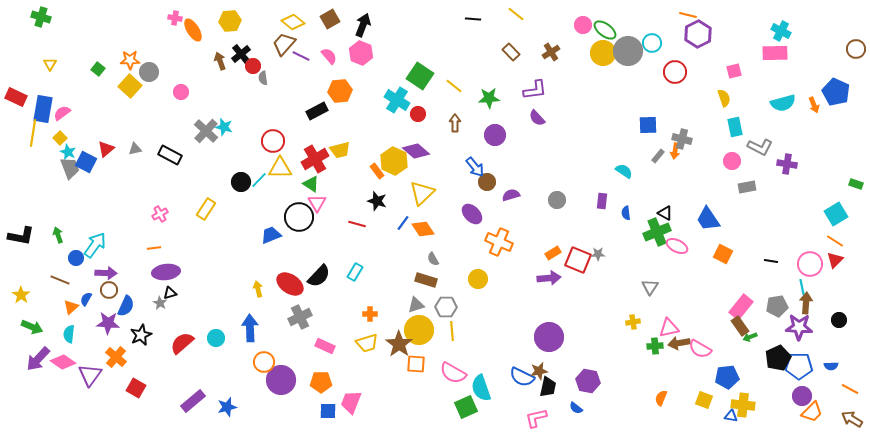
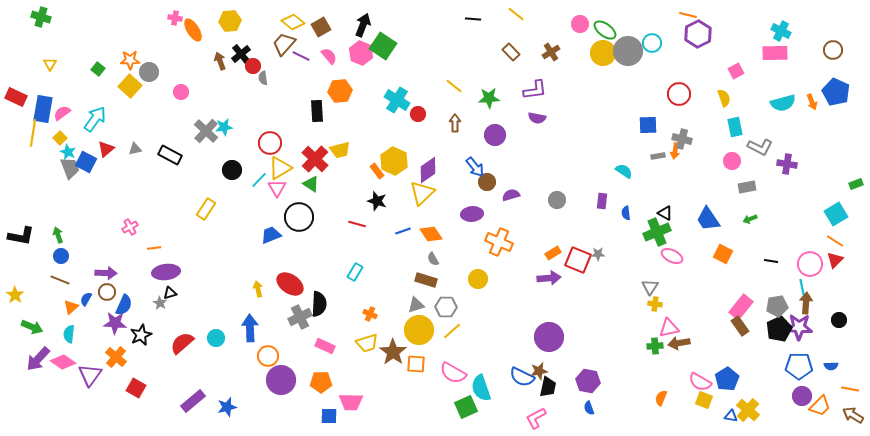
brown square at (330, 19): moved 9 px left, 8 px down
pink circle at (583, 25): moved 3 px left, 1 px up
brown circle at (856, 49): moved 23 px left, 1 px down
pink square at (734, 71): moved 2 px right; rotated 14 degrees counterclockwise
red circle at (675, 72): moved 4 px right, 22 px down
green square at (420, 76): moved 37 px left, 30 px up
orange arrow at (814, 105): moved 2 px left, 3 px up
black rectangle at (317, 111): rotated 65 degrees counterclockwise
purple semicircle at (537, 118): rotated 36 degrees counterclockwise
cyan star at (224, 127): rotated 24 degrees counterclockwise
red circle at (273, 141): moved 3 px left, 2 px down
purple diamond at (416, 151): moved 12 px right, 19 px down; rotated 76 degrees counterclockwise
gray rectangle at (658, 156): rotated 40 degrees clockwise
red cross at (315, 159): rotated 16 degrees counterclockwise
yellow triangle at (280, 168): rotated 30 degrees counterclockwise
black circle at (241, 182): moved 9 px left, 12 px up
green rectangle at (856, 184): rotated 40 degrees counterclockwise
pink triangle at (317, 203): moved 40 px left, 15 px up
pink cross at (160, 214): moved 30 px left, 13 px down
purple ellipse at (472, 214): rotated 50 degrees counterclockwise
blue line at (403, 223): moved 8 px down; rotated 35 degrees clockwise
orange diamond at (423, 229): moved 8 px right, 5 px down
cyan arrow at (95, 245): moved 126 px up
pink ellipse at (677, 246): moved 5 px left, 10 px down
blue circle at (76, 258): moved 15 px left, 2 px up
black semicircle at (319, 276): moved 28 px down; rotated 40 degrees counterclockwise
brown circle at (109, 290): moved 2 px left, 2 px down
yellow star at (21, 295): moved 6 px left
blue semicircle at (126, 306): moved 2 px left, 1 px up
orange cross at (370, 314): rotated 24 degrees clockwise
yellow cross at (633, 322): moved 22 px right, 18 px up; rotated 16 degrees clockwise
purple star at (108, 323): moved 7 px right
yellow line at (452, 331): rotated 54 degrees clockwise
green arrow at (750, 337): moved 118 px up
brown star at (399, 344): moved 6 px left, 8 px down
pink semicircle at (700, 349): moved 33 px down
black pentagon at (778, 358): moved 1 px right, 29 px up
orange circle at (264, 362): moved 4 px right, 6 px up
blue pentagon at (727, 377): moved 2 px down; rotated 25 degrees counterclockwise
orange line at (850, 389): rotated 18 degrees counterclockwise
pink trapezoid at (351, 402): rotated 110 degrees counterclockwise
yellow cross at (743, 405): moved 5 px right, 5 px down; rotated 35 degrees clockwise
blue semicircle at (576, 408): moved 13 px right; rotated 32 degrees clockwise
blue square at (328, 411): moved 1 px right, 5 px down
orange trapezoid at (812, 412): moved 8 px right, 6 px up
pink L-shape at (536, 418): rotated 15 degrees counterclockwise
brown arrow at (852, 419): moved 1 px right, 4 px up
